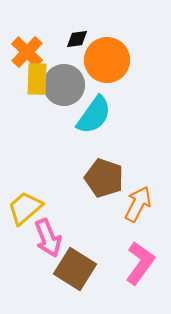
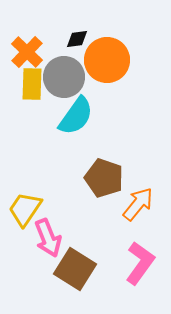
yellow rectangle: moved 5 px left, 5 px down
gray circle: moved 8 px up
cyan semicircle: moved 18 px left, 1 px down
orange arrow: rotated 12 degrees clockwise
yellow trapezoid: moved 1 px down; rotated 15 degrees counterclockwise
